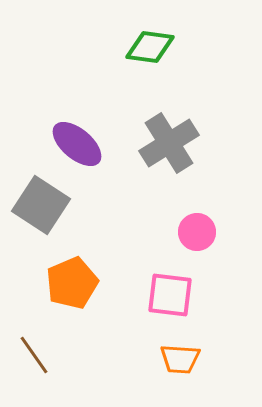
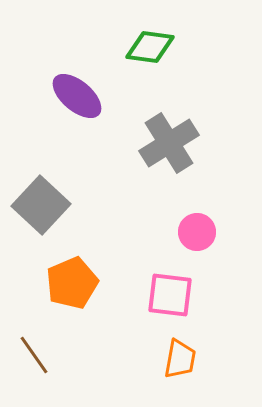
purple ellipse: moved 48 px up
gray square: rotated 10 degrees clockwise
orange trapezoid: rotated 84 degrees counterclockwise
